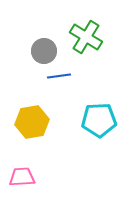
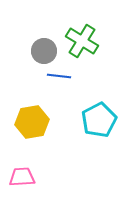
green cross: moved 4 px left, 4 px down
blue line: rotated 15 degrees clockwise
cyan pentagon: rotated 24 degrees counterclockwise
